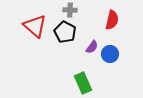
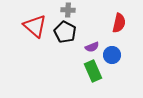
gray cross: moved 2 px left
red semicircle: moved 7 px right, 3 px down
purple semicircle: rotated 32 degrees clockwise
blue circle: moved 2 px right, 1 px down
green rectangle: moved 10 px right, 12 px up
